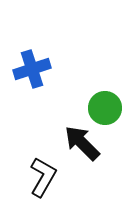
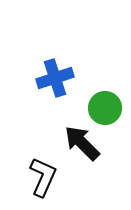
blue cross: moved 23 px right, 9 px down
black L-shape: rotated 6 degrees counterclockwise
